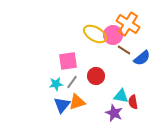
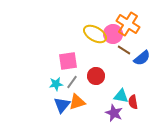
pink circle: moved 1 px up
